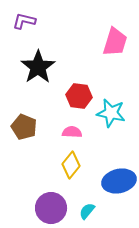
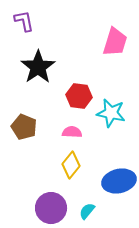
purple L-shape: rotated 65 degrees clockwise
